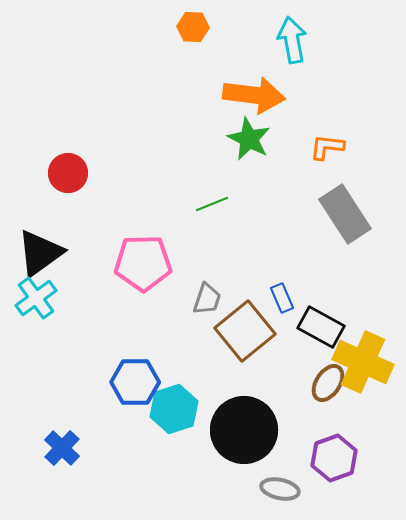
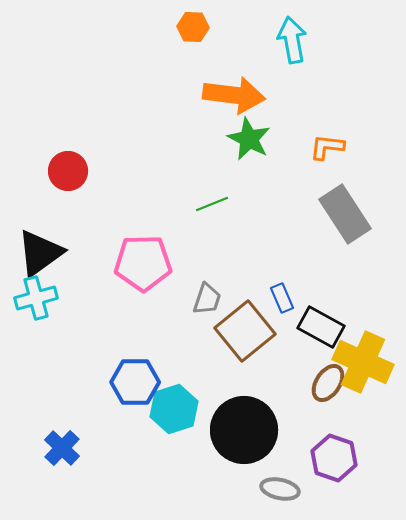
orange arrow: moved 20 px left
red circle: moved 2 px up
cyan cross: rotated 21 degrees clockwise
purple hexagon: rotated 21 degrees counterclockwise
